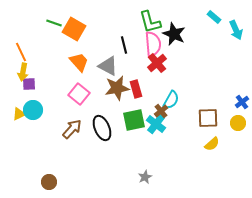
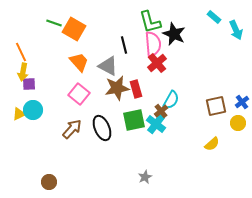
brown square: moved 8 px right, 12 px up; rotated 10 degrees counterclockwise
